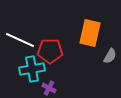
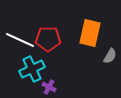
red pentagon: moved 2 px left, 12 px up
cyan cross: rotated 15 degrees counterclockwise
purple cross: moved 1 px up
